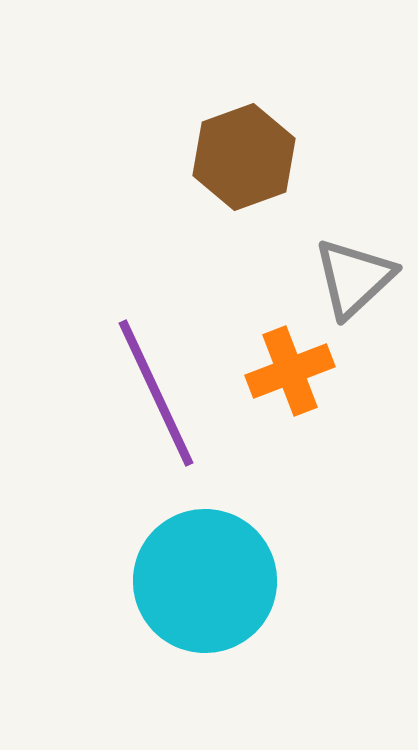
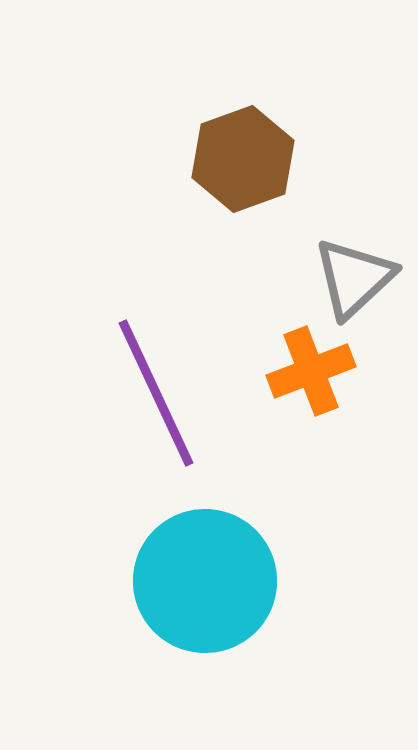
brown hexagon: moved 1 px left, 2 px down
orange cross: moved 21 px right
